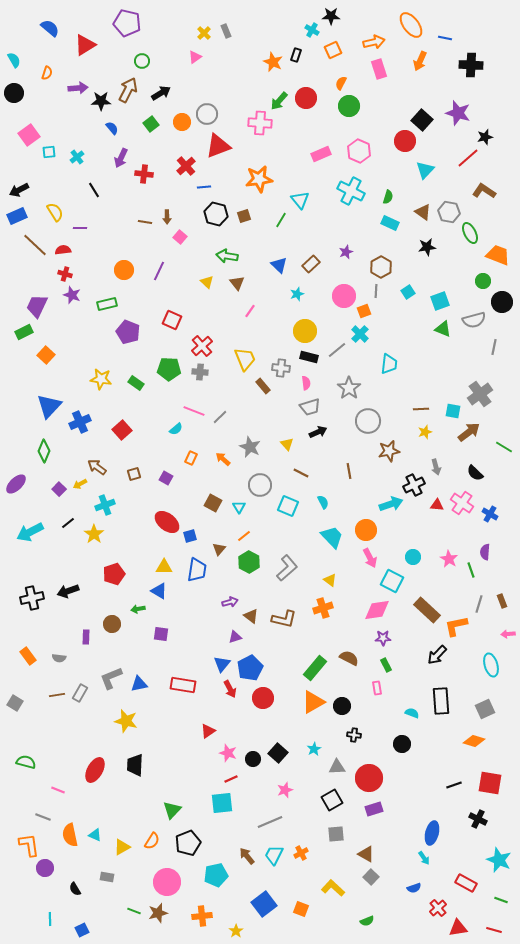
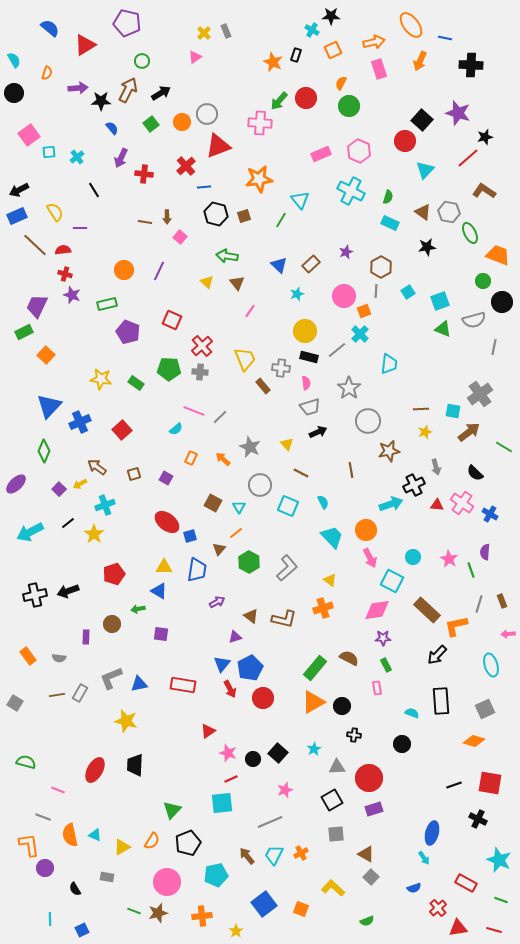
brown line at (349, 471): moved 2 px right, 1 px up
orange line at (244, 536): moved 8 px left, 3 px up
black cross at (32, 598): moved 3 px right, 3 px up
purple arrow at (230, 602): moved 13 px left; rotated 14 degrees counterclockwise
